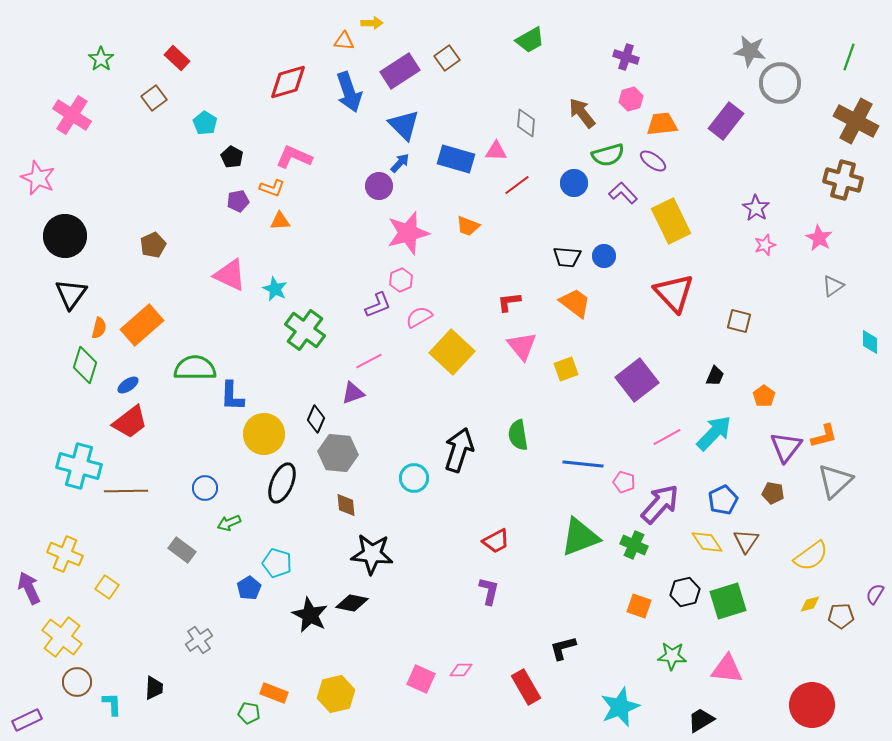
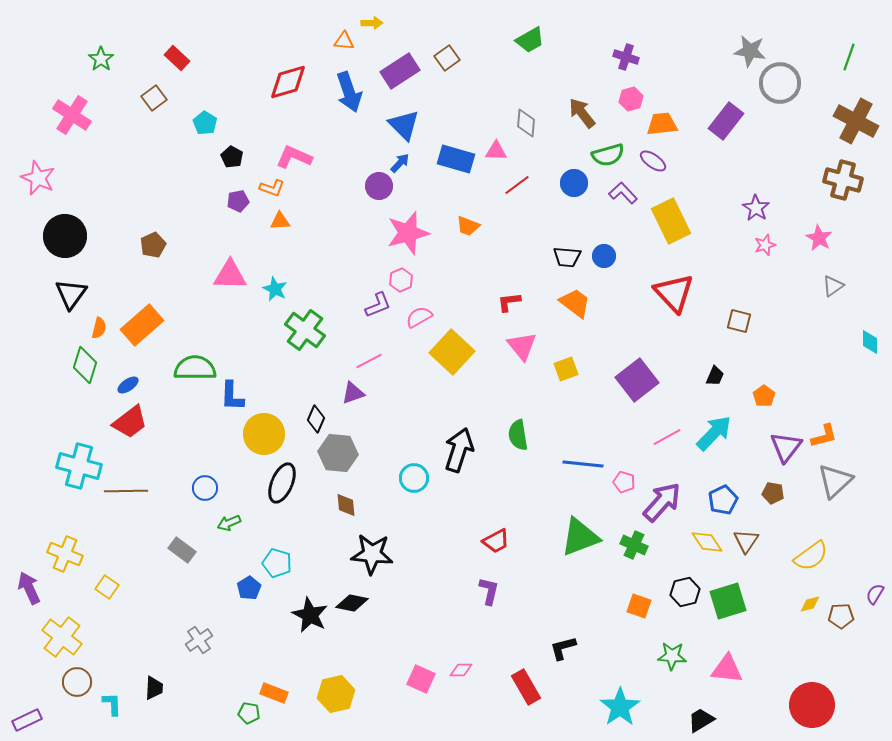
pink triangle at (230, 275): rotated 24 degrees counterclockwise
purple arrow at (660, 504): moved 2 px right, 2 px up
cyan star at (620, 707): rotated 12 degrees counterclockwise
